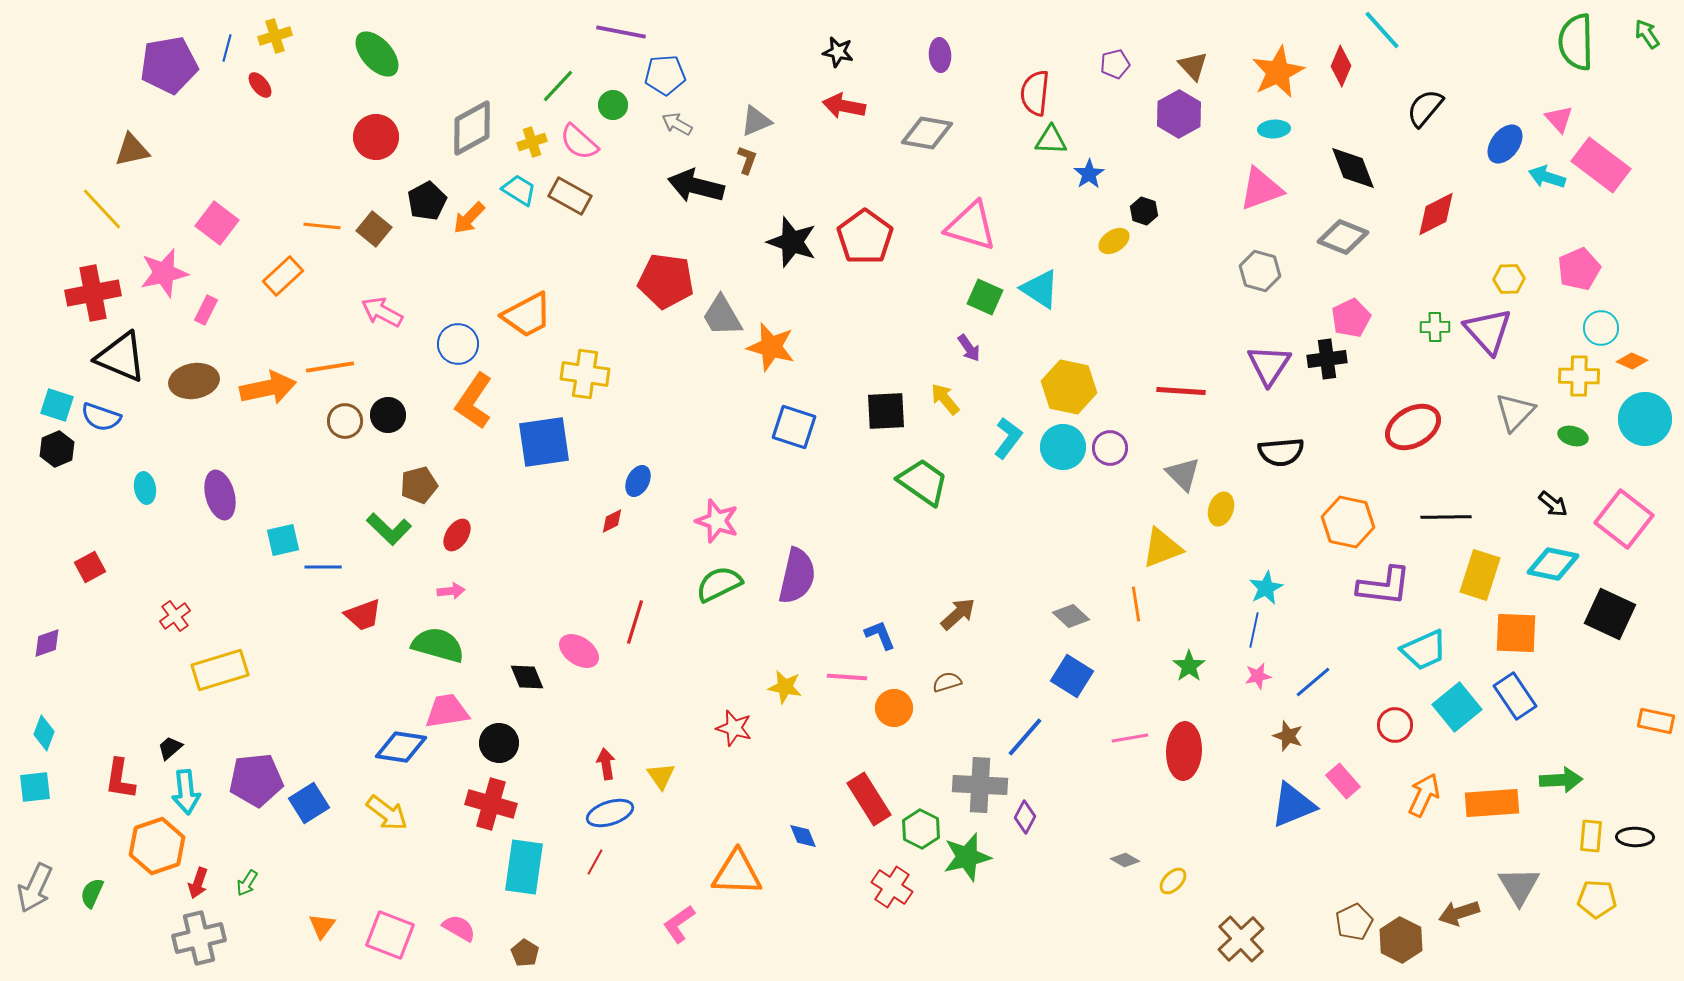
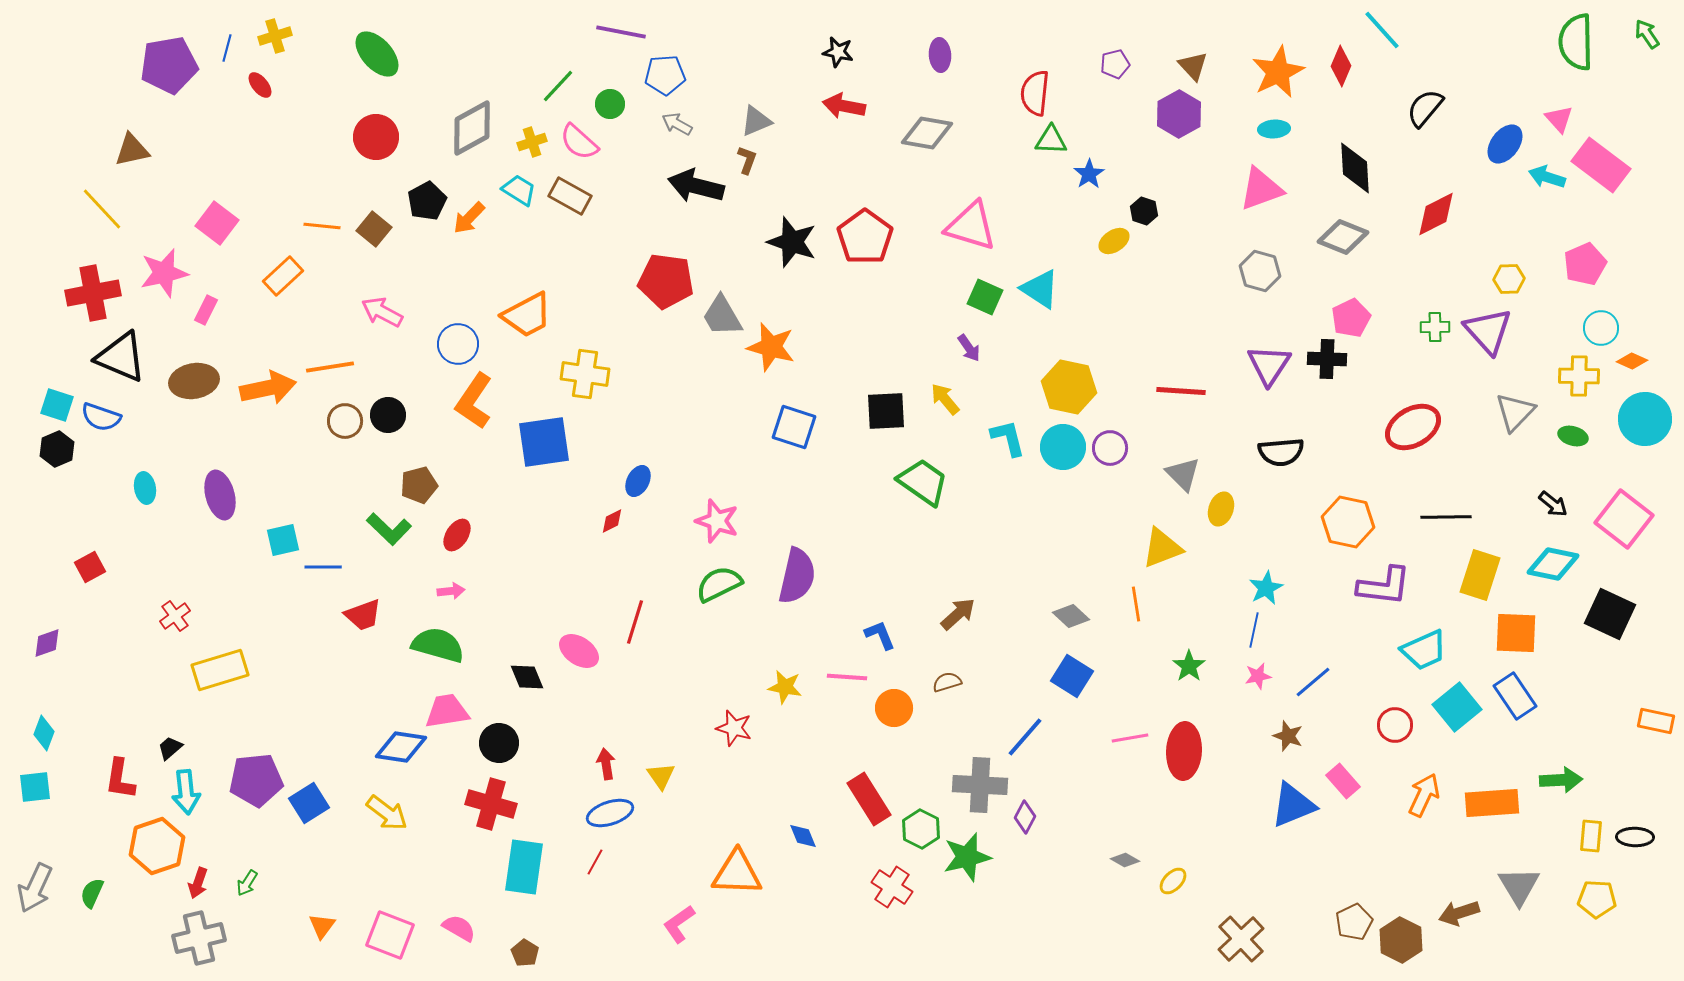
green circle at (613, 105): moved 3 px left, 1 px up
black diamond at (1353, 168): moved 2 px right; rotated 18 degrees clockwise
pink pentagon at (1579, 269): moved 6 px right, 5 px up
black cross at (1327, 359): rotated 9 degrees clockwise
cyan L-shape at (1008, 438): rotated 51 degrees counterclockwise
